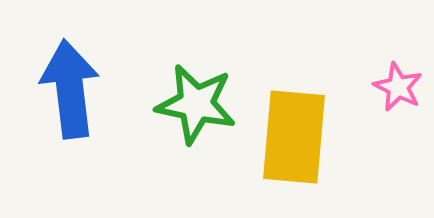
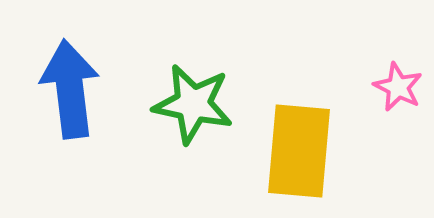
green star: moved 3 px left
yellow rectangle: moved 5 px right, 14 px down
